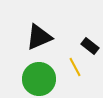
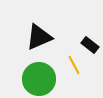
black rectangle: moved 1 px up
yellow line: moved 1 px left, 2 px up
